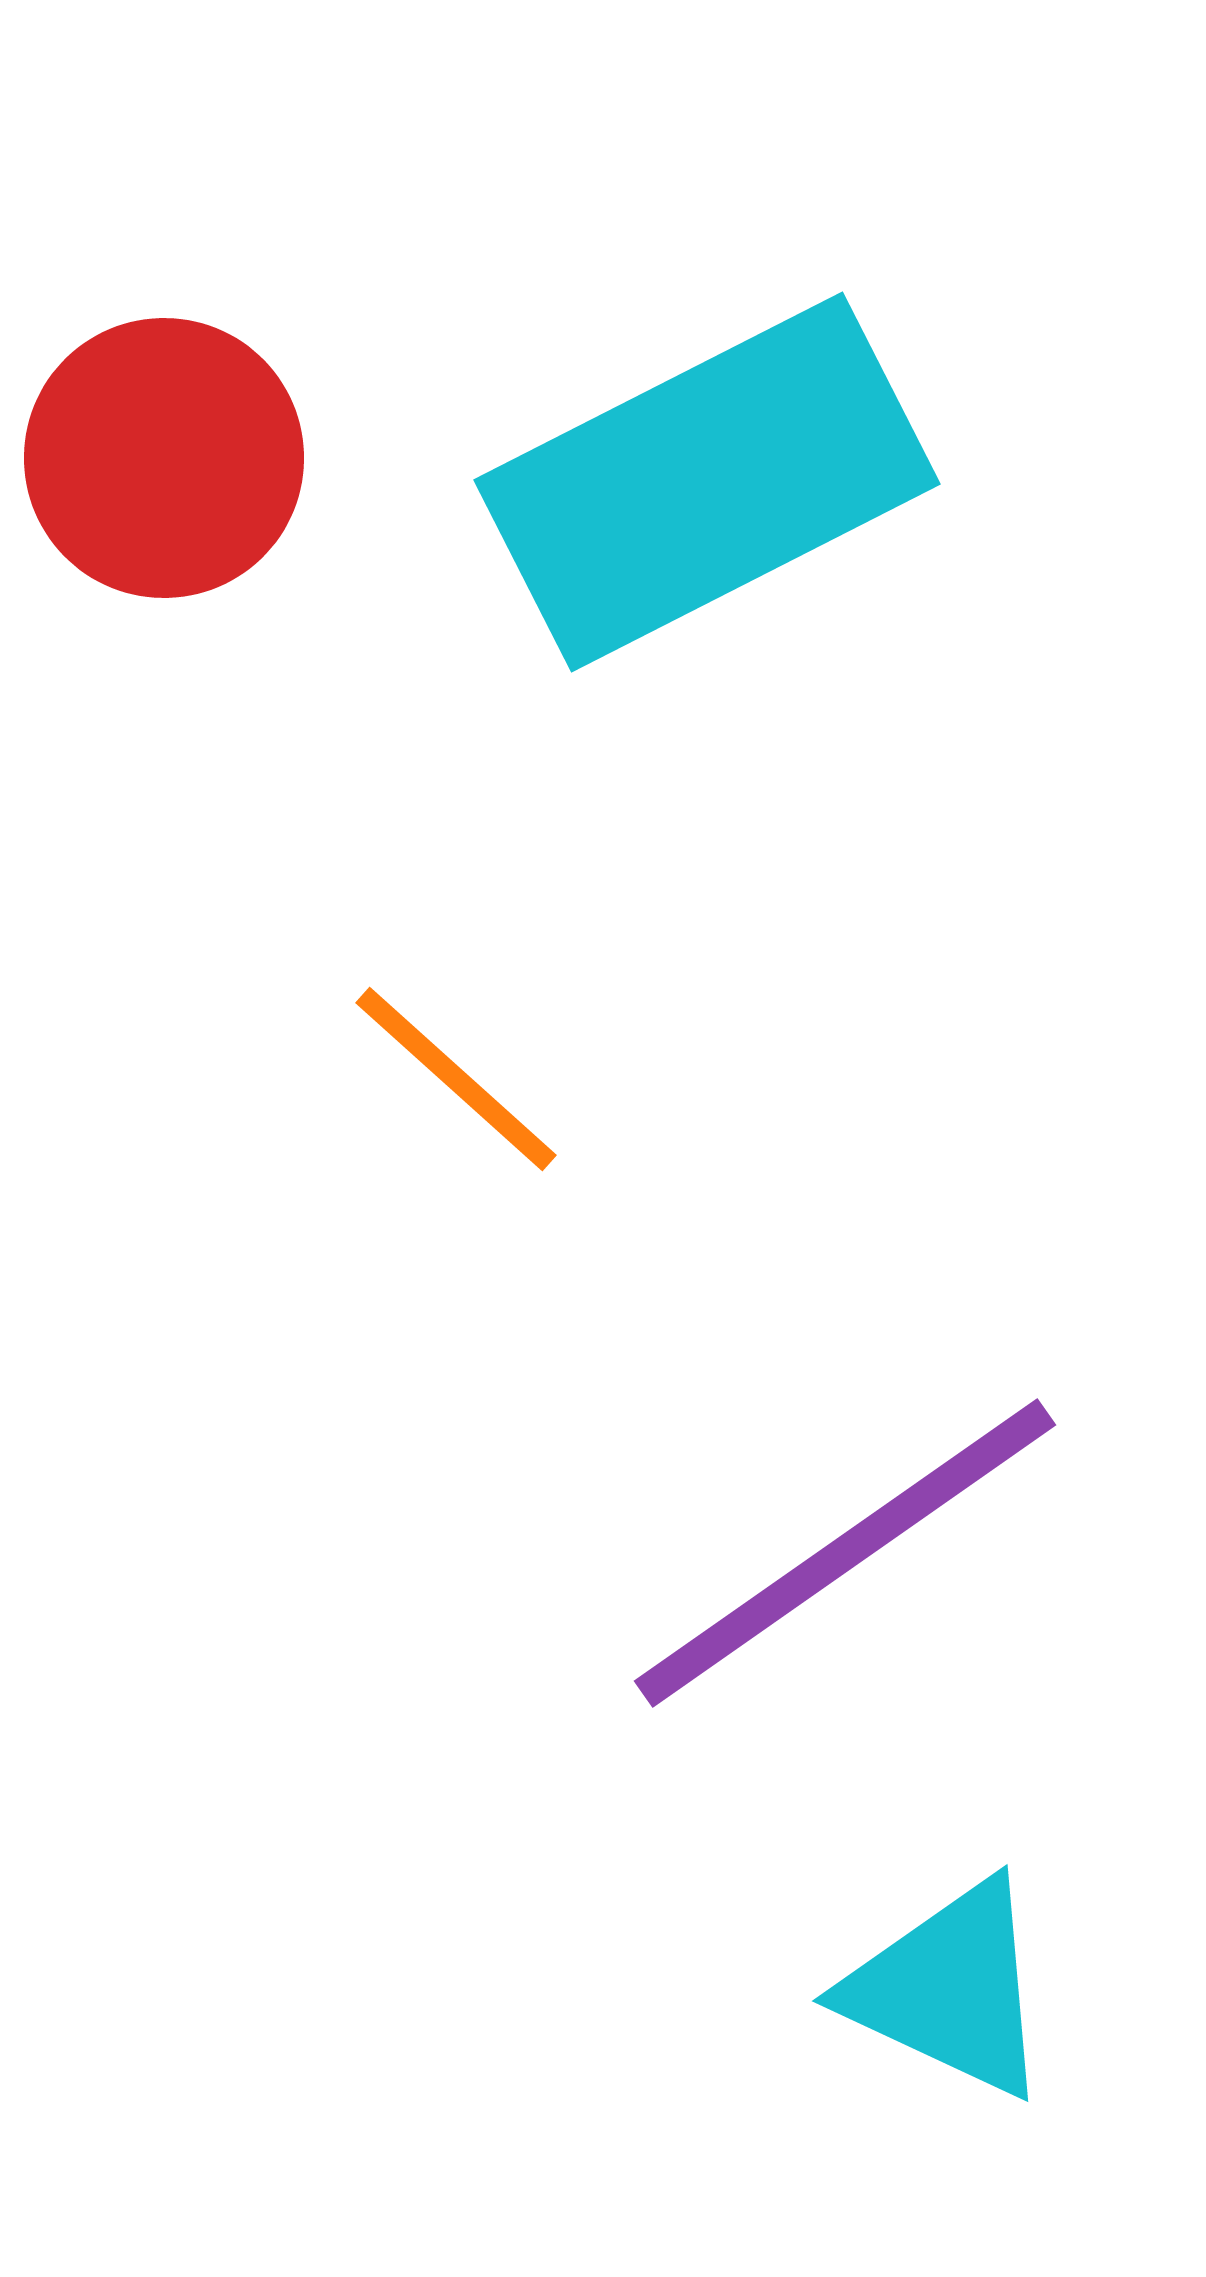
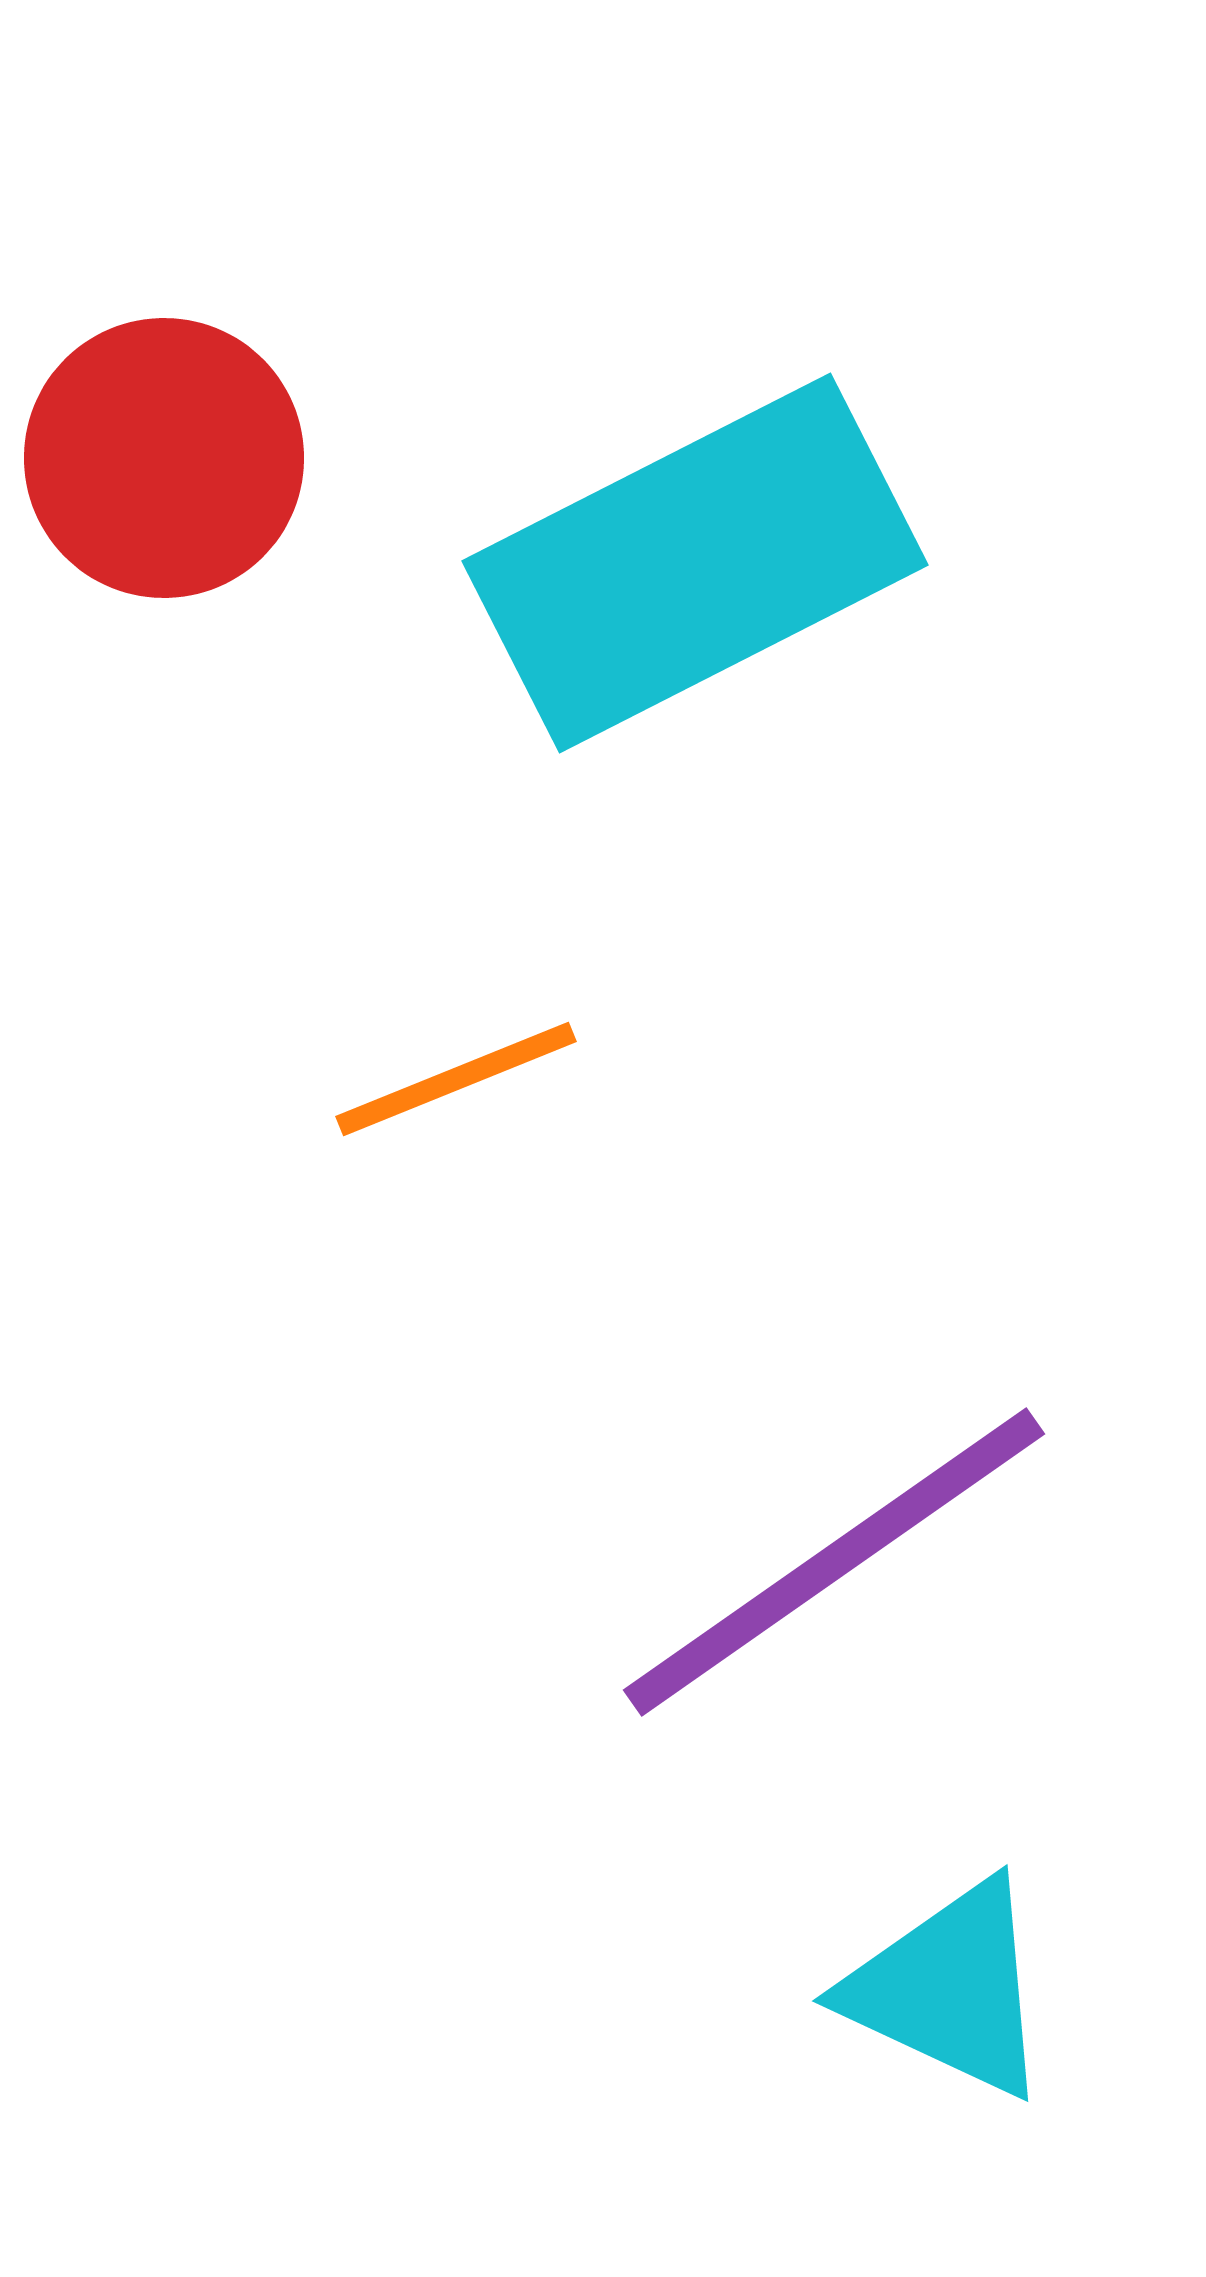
cyan rectangle: moved 12 px left, 81 px down
orange line: rotated 64 degrees counterclockwise
purple line: moved 11 px left, 9 px down
